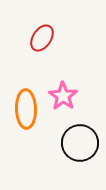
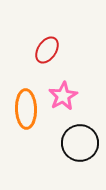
red ellipse: moved 5 px right, 12 px down
pink star: rotated 8 degrees clockwise
